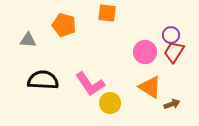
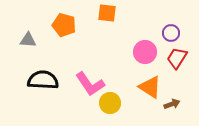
purple circle: moved 2 px up
red trapezoid: moved 3 px right, 6 px down
